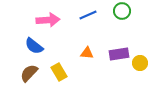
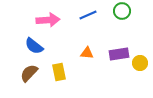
yellow rectangle: rotated 18 degrees clockwise
